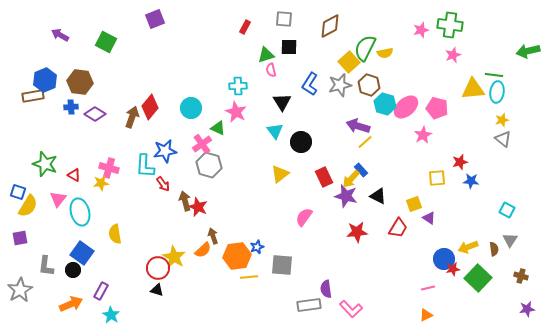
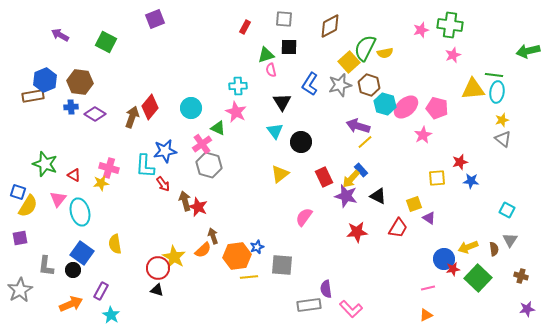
yellow semicircle at (115, 234): moved 10 px down
